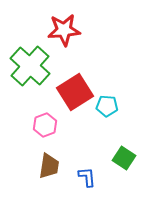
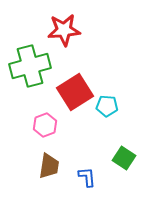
green cross: rotated 33 degrees clockwise
